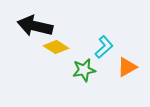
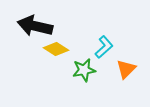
yellow diamond: moved 2 px down
orange triangle: moved 1 px left, 2 px down; rotated 15 degrees counterclockwise
